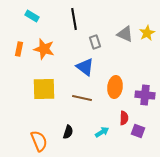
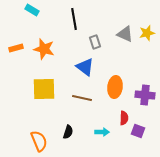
cyan rectangle: moved 6 px up
yellow star: rotated 14 degrees clockwise
orange rectangle: moved 3 px left, 1 px up; rotated 64 degrees clockwise
cyan arrow: rotated 32 degrees clockwise
